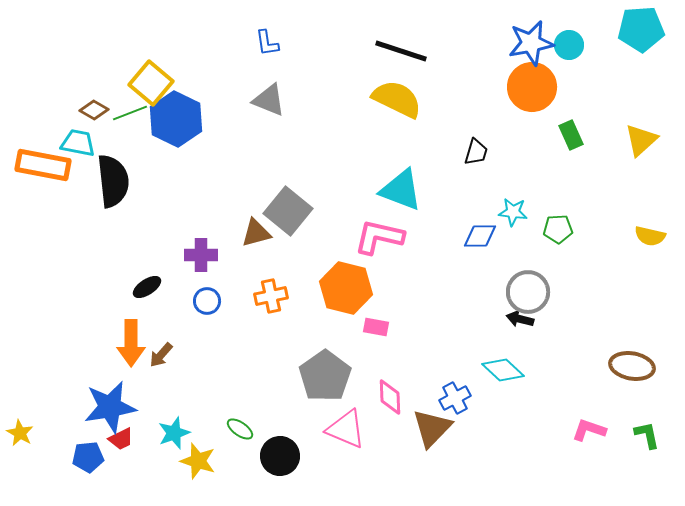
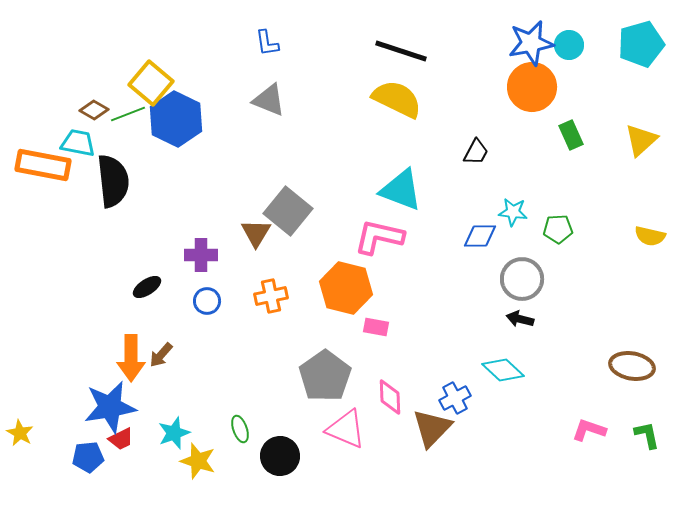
cyan pentagon at (641, 29): moved 15 px down; rotated 12 degrees counterclockwise
green line at (130, 113): moved 2 px left, 1 px down
black trapezoid at (476, 152): rotated 12 degrees clockwise
brown triangle at (256, 233): rotated 44 degrees counterclockwise
gray circle at (528, 292): moved 6 px left, 13 px up
orange arrow at (131, 343): moved 15 px down
green ellipse at (240, 429): rotated 36 degrees clockwise
